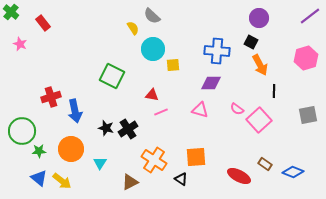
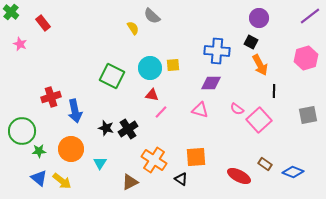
cyan circle: moved 3 px left, 19 px down
pink line: rotated 24 degrees counterclockwise
